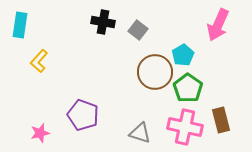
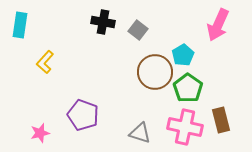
yellow L-shape: moved 6 px right, 1 px down
